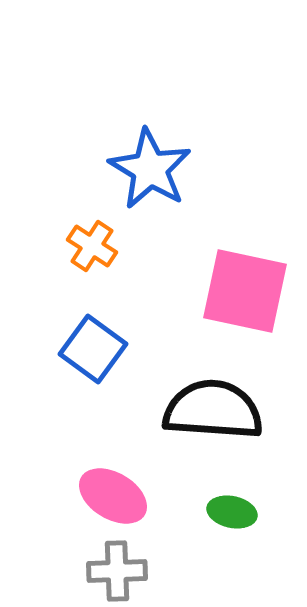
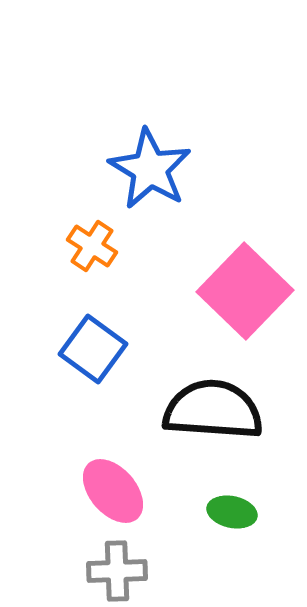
pink square: rotated 32 degrees clockwise
pink ellipse: moved 5 px up; rotated 18 degrees clockwise
